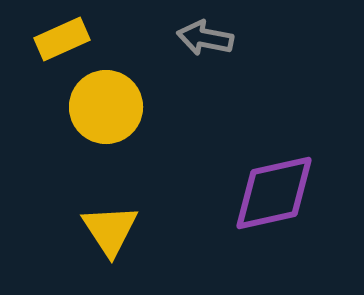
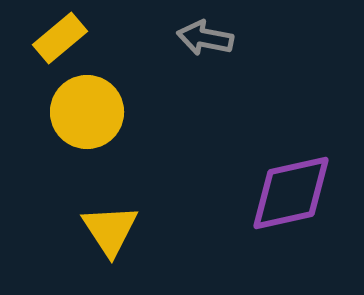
yellow rectangle: moved 2 px left, 1 px up; rotated 16 degrees counterclockwise
yellow circle: moved 19 px left, 5 px down
purple diamond: moved 17 px right
